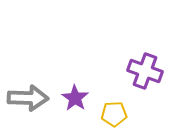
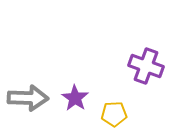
purple cross: moved 1 px right, 5 px up
